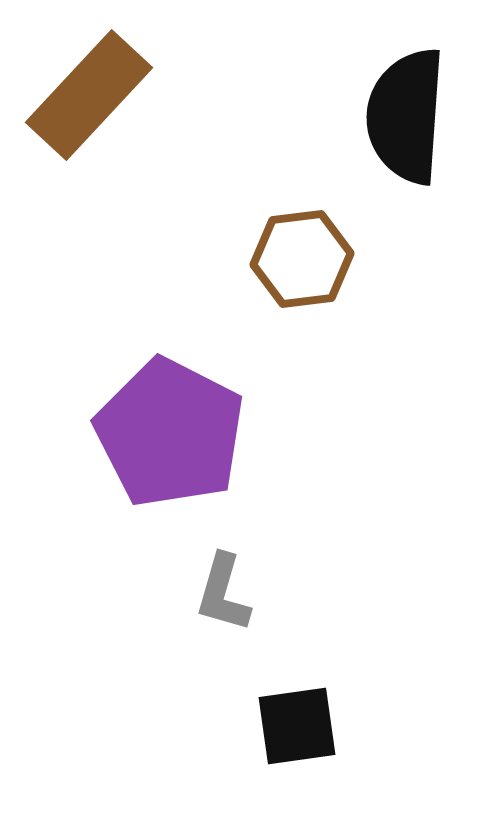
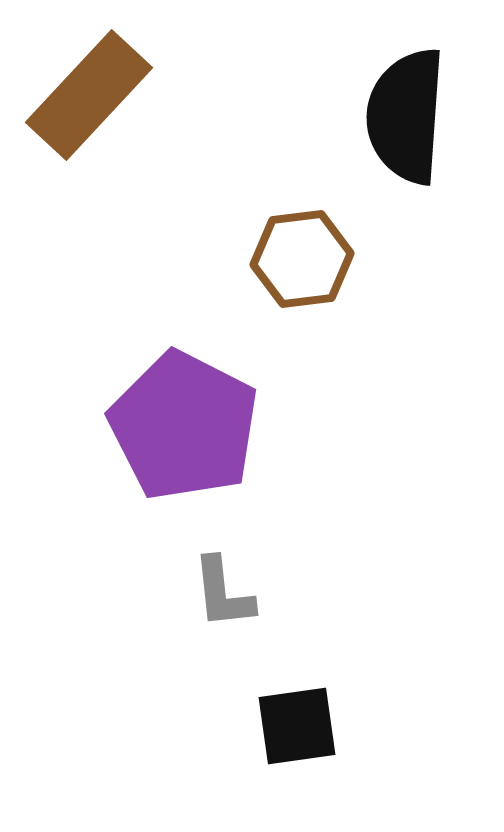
purple pentagon: moved 14 px right, 7 px up
gray L-shape: rotated 22 degrees counterclockwise
